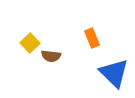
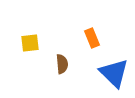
yellow square: rotated 36 degrees clockwise
brown semicircle: moved 11 px right, 8 px down; rotated 102 degrees counterclockwise
